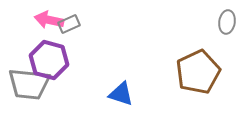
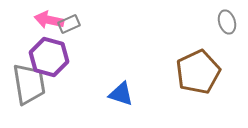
gray ellipse: rotated 25 degrees counterclockwise
purple hexagon: moved 3 px up
gray trapezoid: rotated 105 degrees counterclockwise
